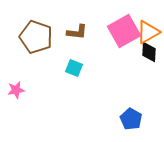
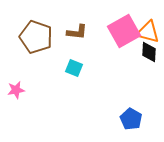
orange triangle: rotated 45 degrees clockwise
